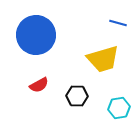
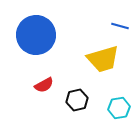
blue line: moved 2 px right, 3 px down
red semicircle: moved 5 px right
black hexagon: moved 4 px down; rotated 15 degrees counterclockwise
